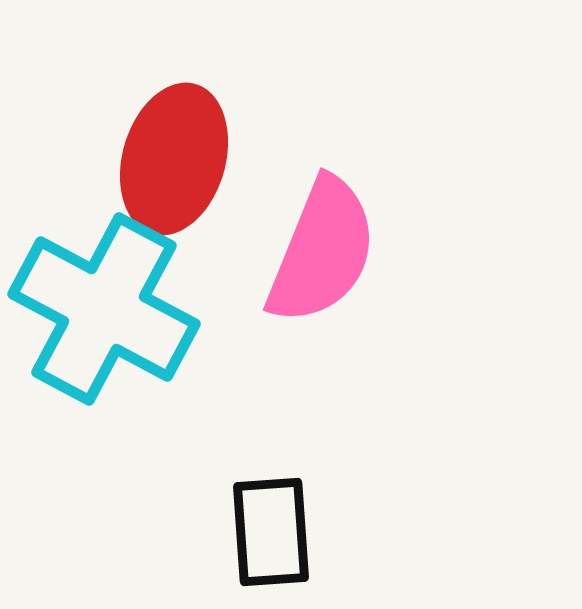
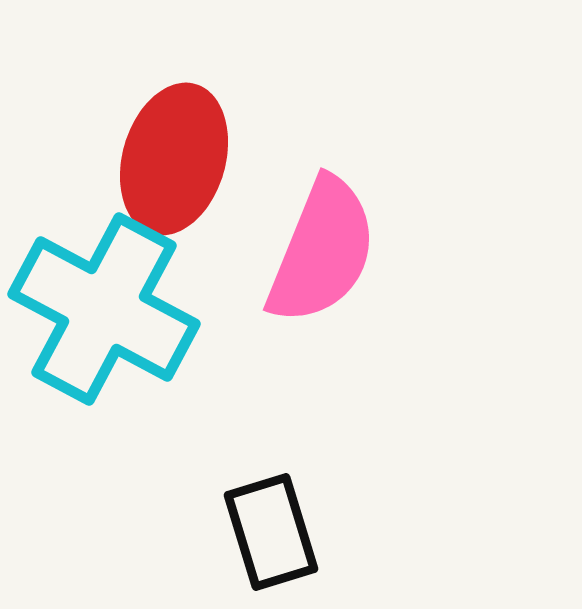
black rectangle: rotated 13 degrees counterclockwise
